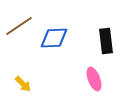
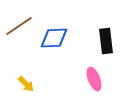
yellow arrow: moved 3 px right
